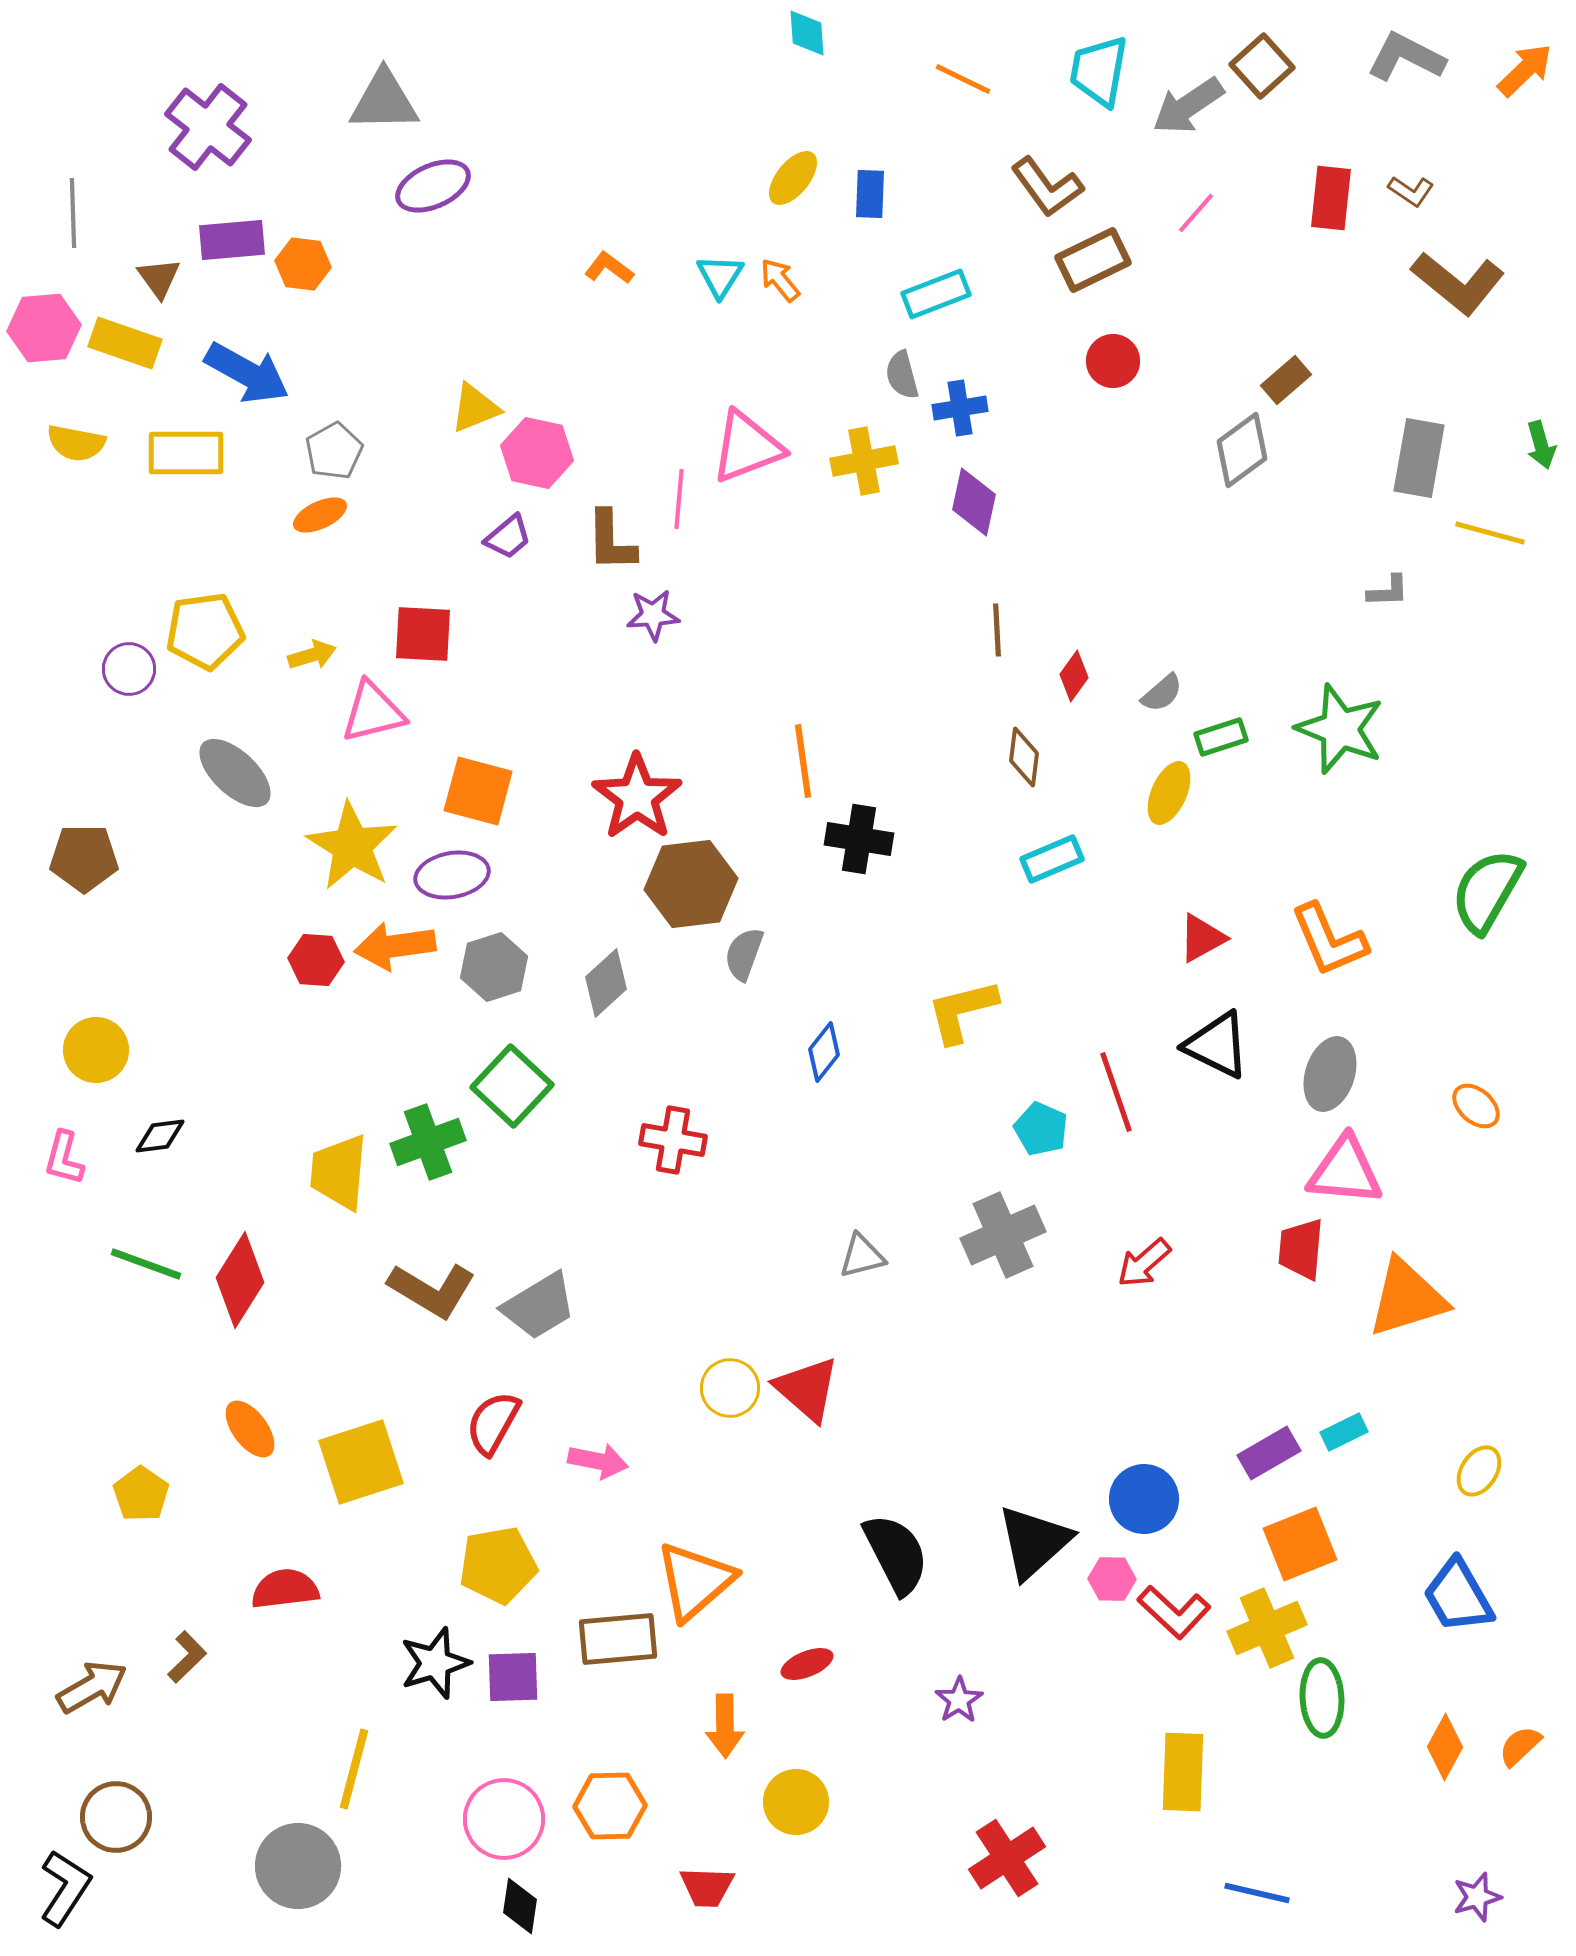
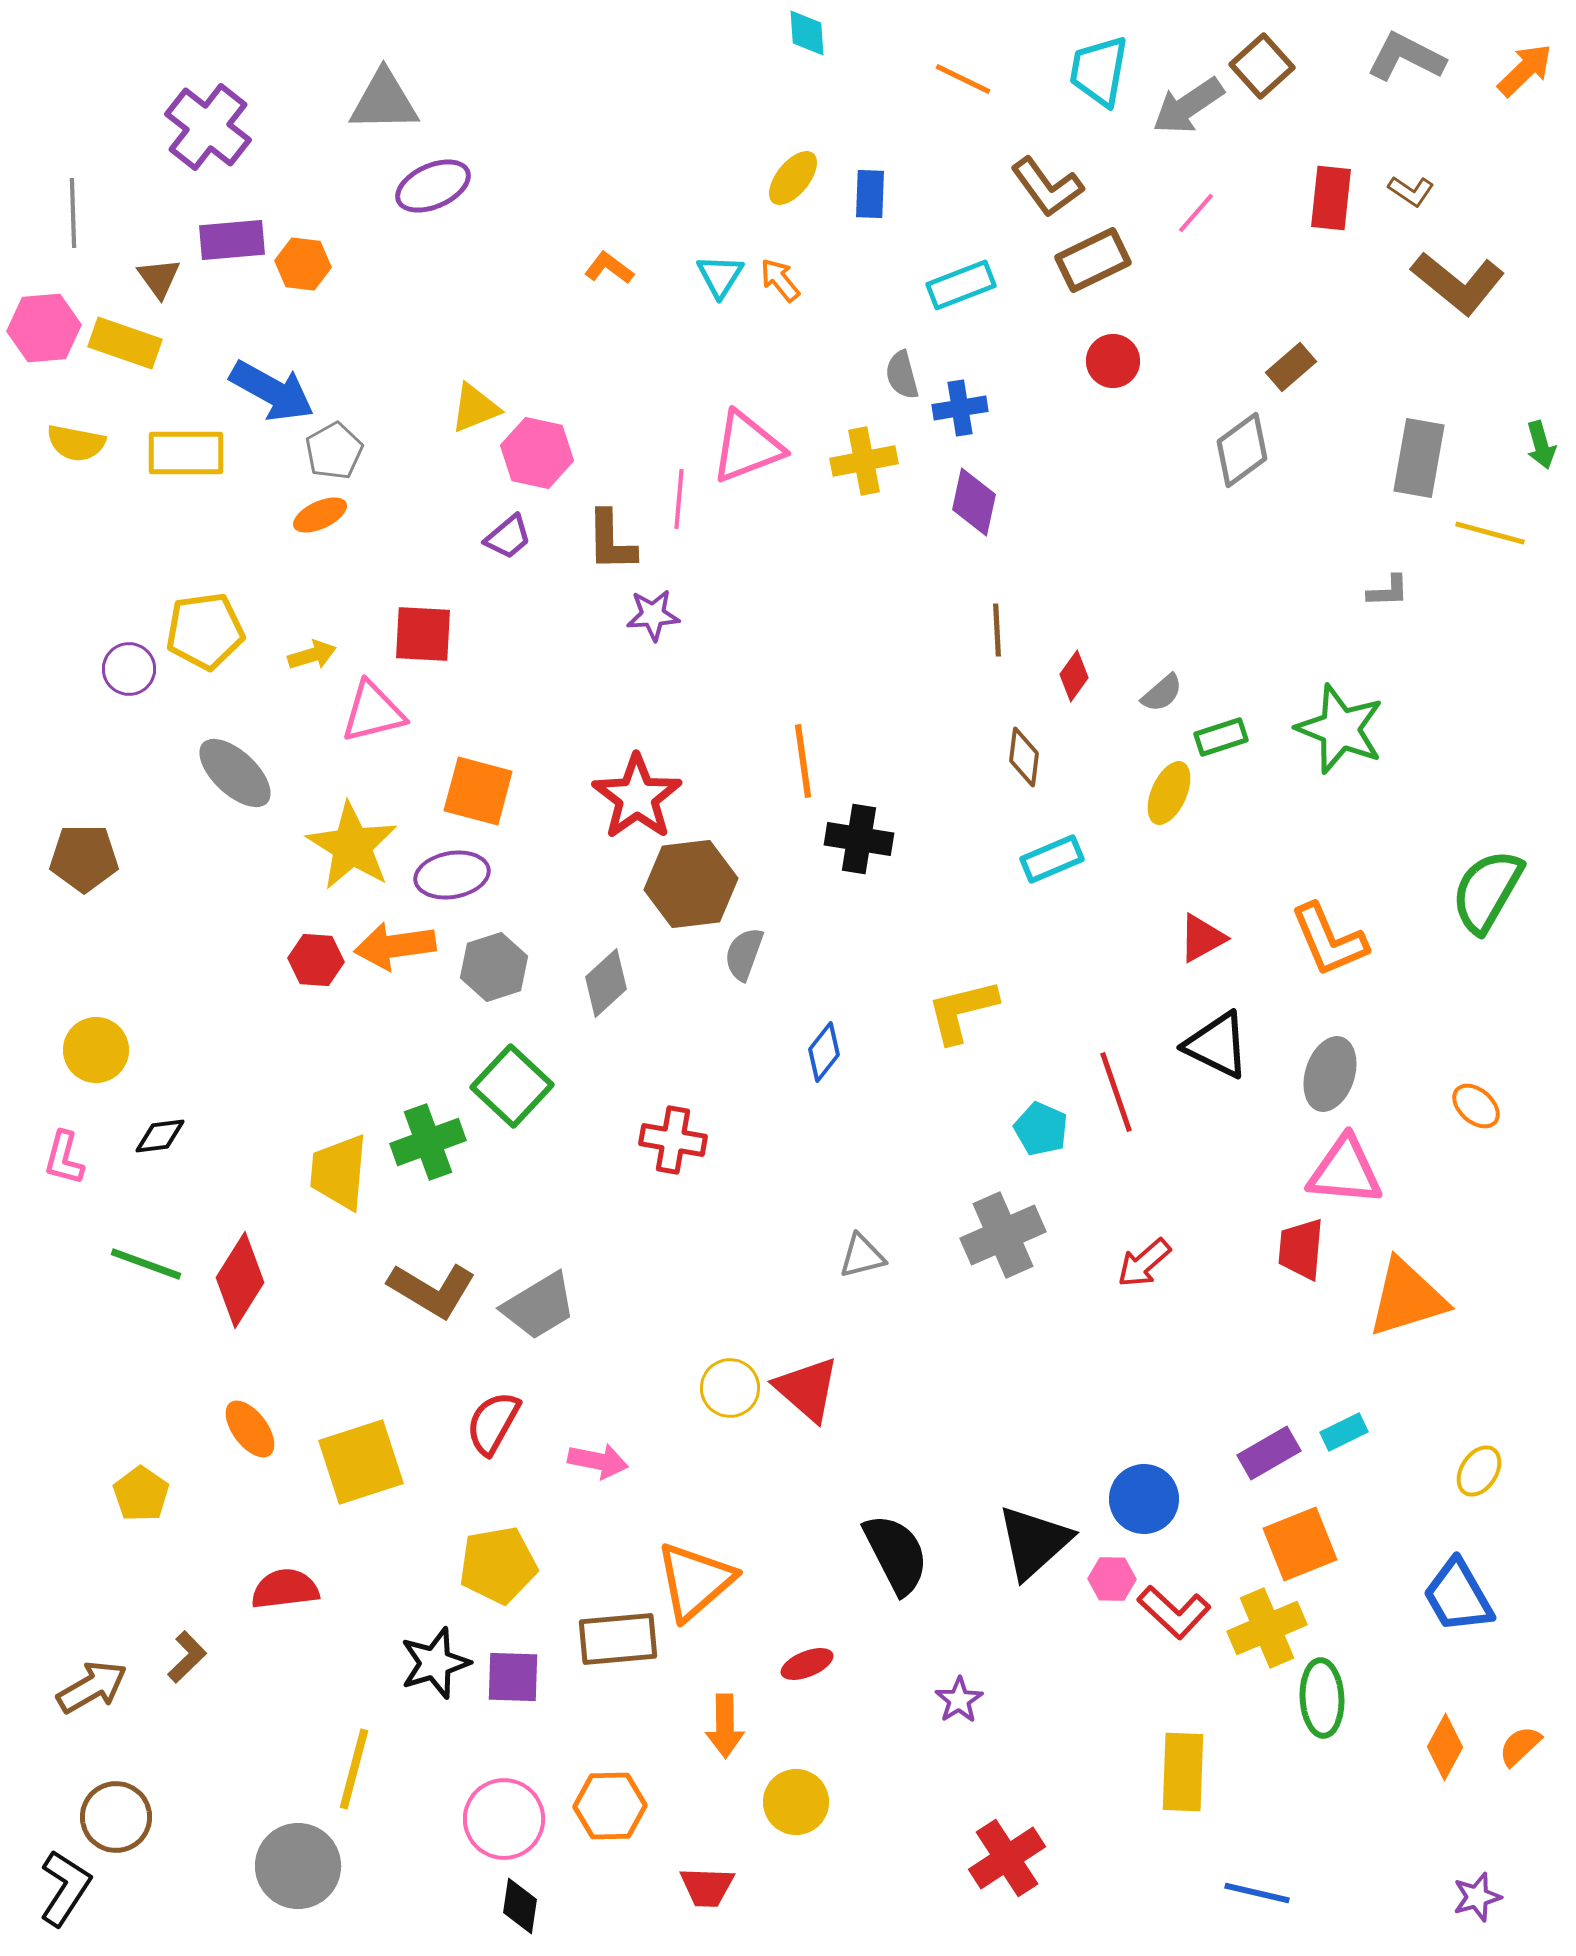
cyan rectangle at (936, 294): moved 25 px right, 9 px up
blue arrow at (247, 373): moved 25 px right, 18 px down
brown rectangle at (1286, 380): moved 5 px right, 13 px up
purple square at (513, 1677): rotated 4 degrees clockwise
